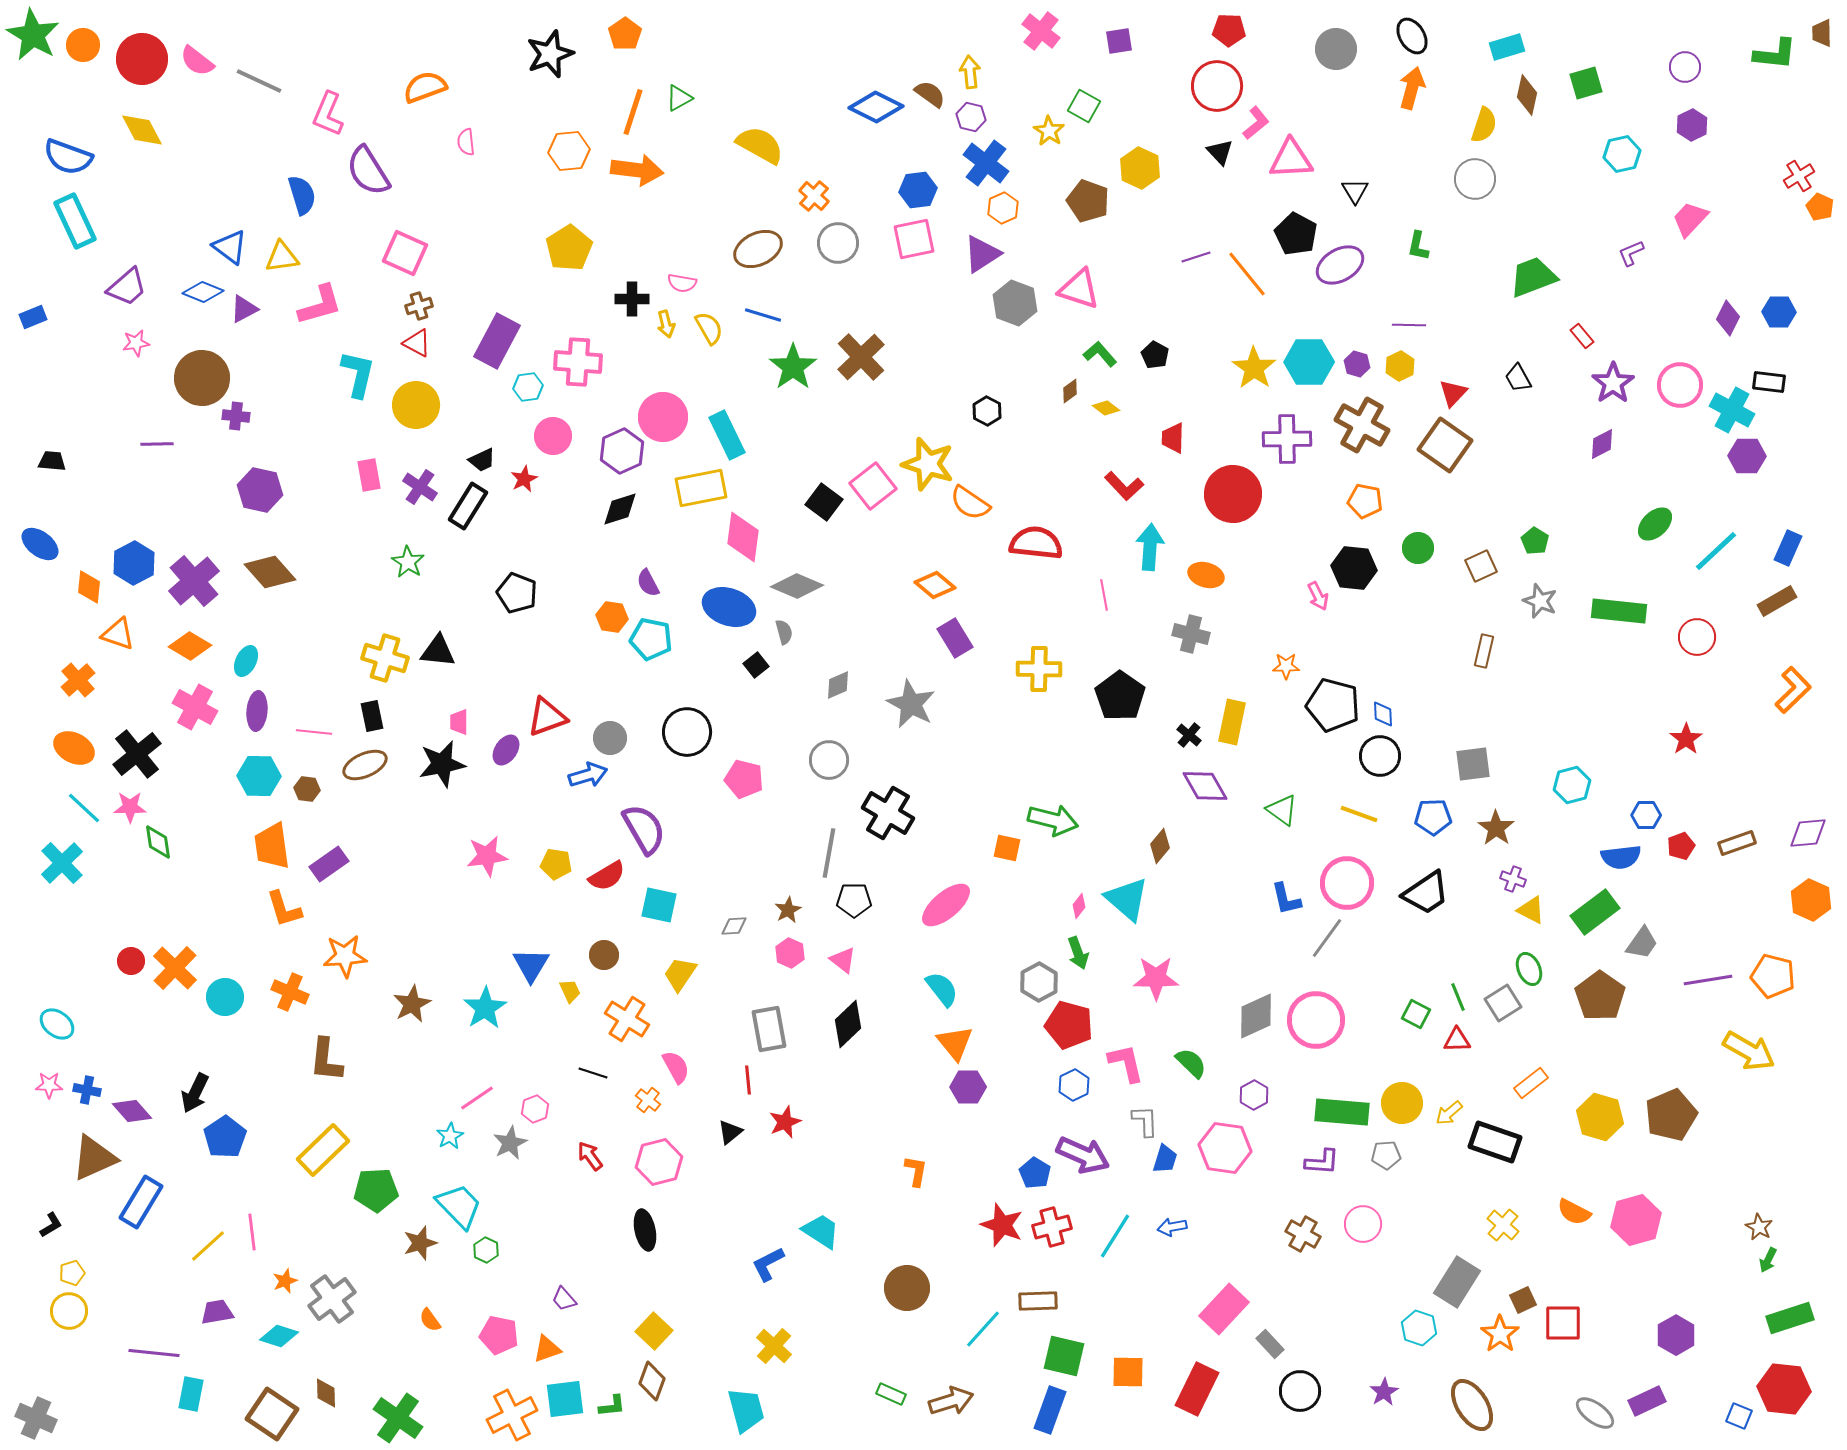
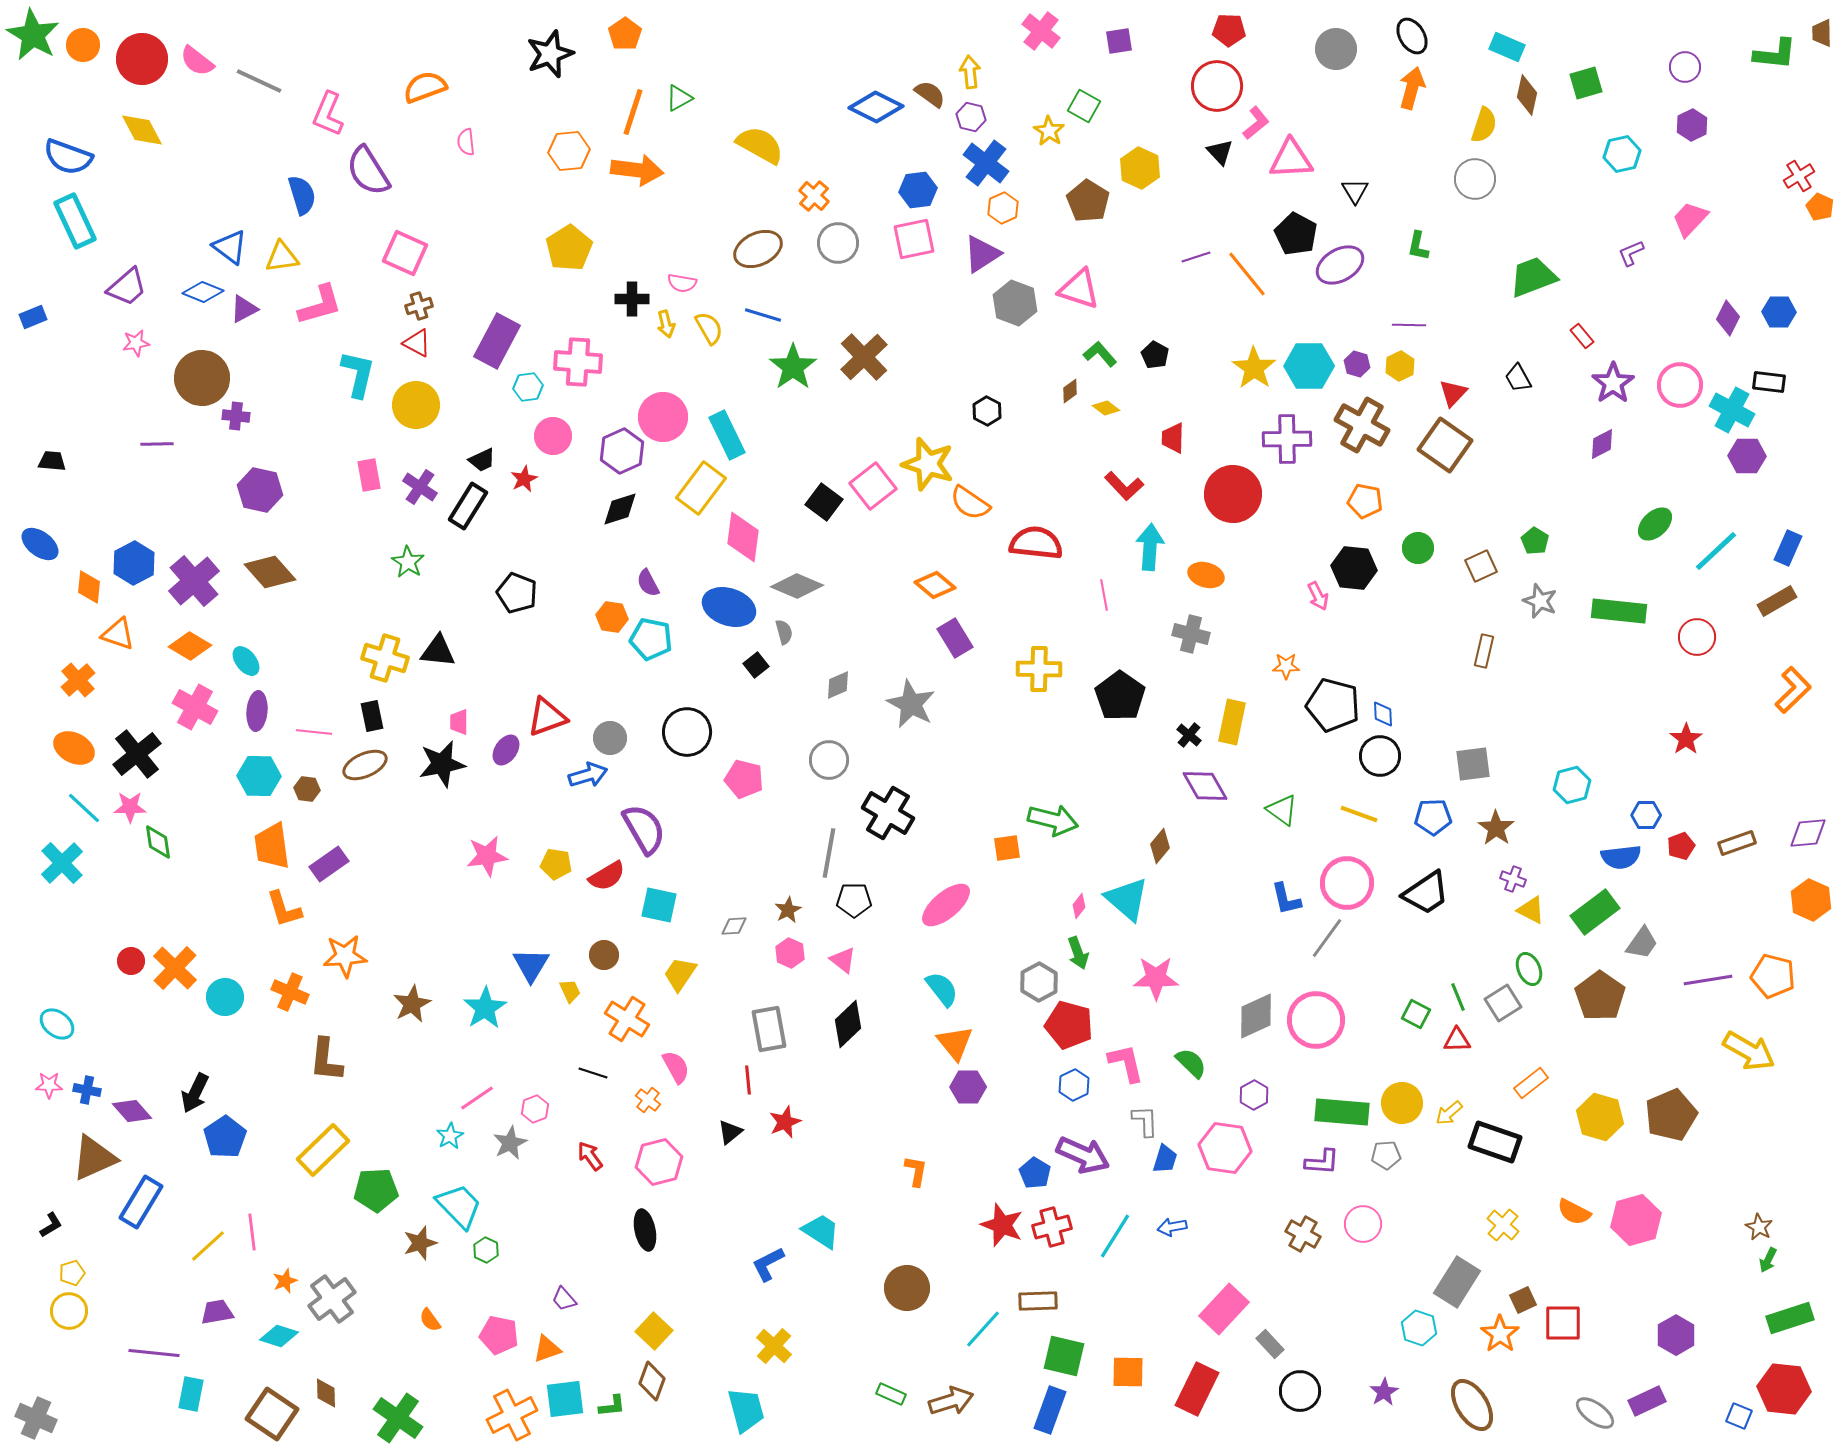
cyan rectangle at (1507, 47): rotated 40 degrees clockwise
brown pentagon at (1088, 201): rotated 12 degrees clockwise
brown cross at (861, 357): moved 3 px right
cyan hexagon at (1309, 362): moved 4 px down
yellow rectangle at (701, 488): rotated 42 degrees counterclockwise
cyan ellipse at (246, 661): rotated 64 degrees counterclockwise
orange square at (1007, 848): rotated 20 degrees counterclockwise
